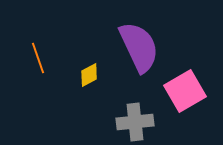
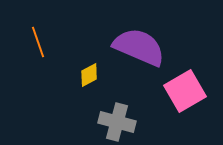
purple semicircle: rotated 42 degrees counterclockwise
orange line: moved 16 px up
gray cross: moved 18 px left; rotated 21 degrees clockwise
